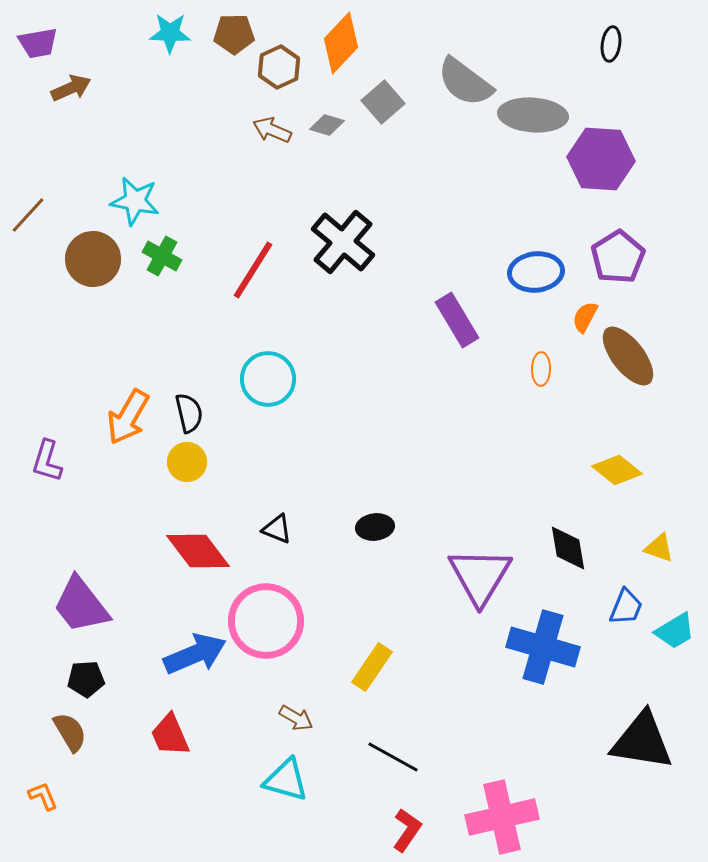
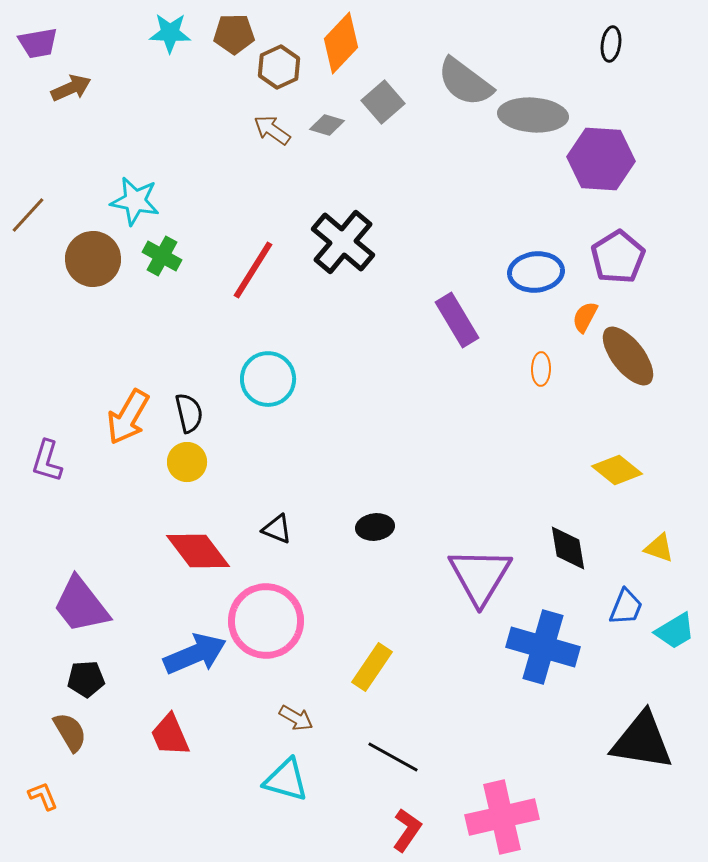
brown arrow at (272, 130): rotated 12 degrees clockwise
